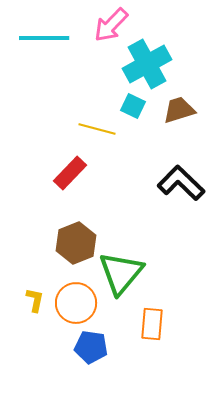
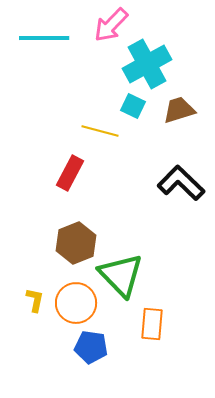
yellow line: moved 3 px right, 2 px down
red rectangle: rotated 16 degrees counterclockwise
green triangle: moved 2 px down; rotated 24 degrees counterclockwise
